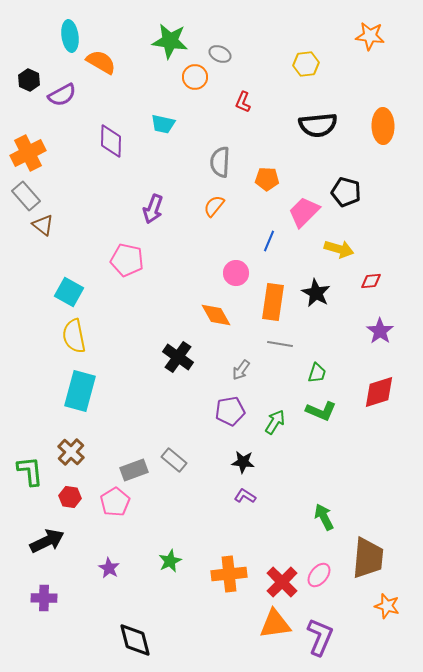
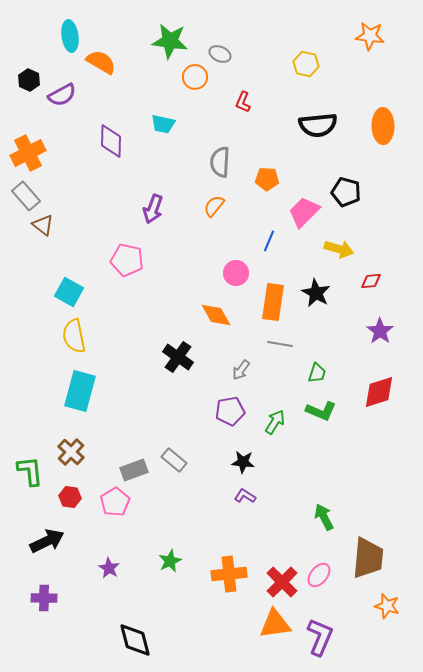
yellow hexagon at (306, 64): rotated 20 degrees clockwise
